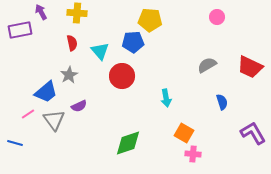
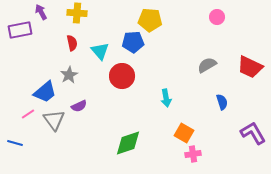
blue trapezoid: moved 1 px left
pink cross: rotated 14 degrees counterclockwise
